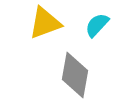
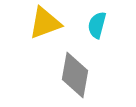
cyan semicircle: rotated 28 degrees counterclockwise
